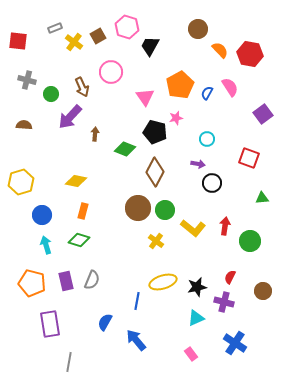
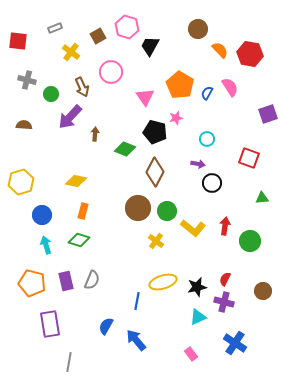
yellow cross at (74, 42): moved 3 px left, 10 px down
orange pentagon at (180, 85): rotated 12 degrees counterclockwise
purple square at (263, 114): moved 5 px right; rotated 18 degrees clockwise
green circle at (165, 210): moved 2 px right, 1 px down
red semicircle at (230, 277): moved 5 px left, 2 px down
cyan triangle at (196, 318): moved 2 px right, 1 px up
blue semicircle at (105, 322): moved 1 px right, 4 px down
